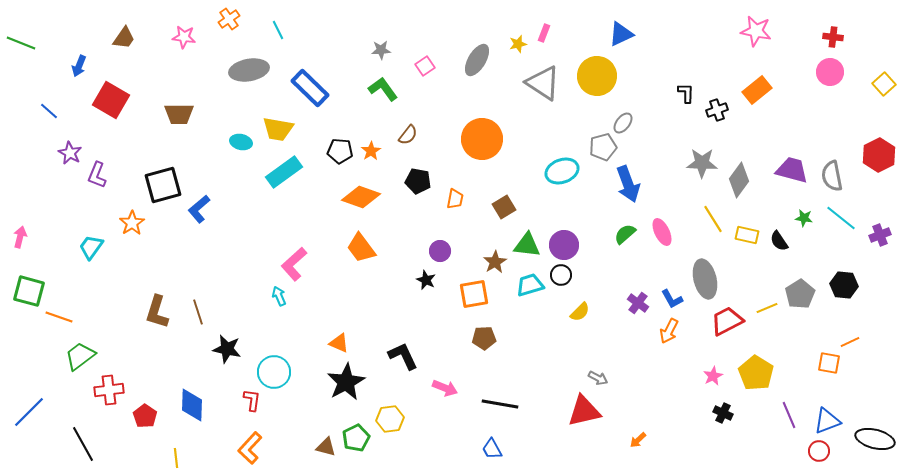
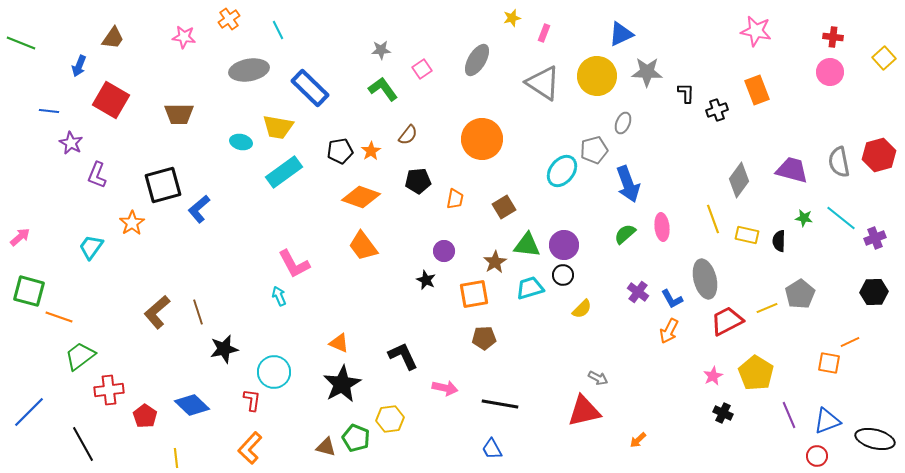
brown trapezoid at (124, 38): moved 11 px left
yellow star at (518, 44): moved 6 px left, 26 px up
pink square at (425, 66): moved 3 px left, 3 px down
yellow square at (884, 84): moved 26 px up
orange rectangle at (757, 90): rotated 72 degrees counterclockwise
blue line at (49, 111): rotated 36 degrees counterclockwise
gray ellipse at (623, 123): rotated 15 degrees counterclockwise
yellow trapezoid at (278, 129): moved 2 px up
gray pentagon at (603, 147): moved 9 px left, 3 px down
black pentagon at (340, 151): rotated 15 degrees counterclockwise
purple star at (70, 153): moved 1 px right, 10 px up
red hexagon at (879, 155): rotated 12 degrees clockwise
gray star at (702, 163): moved 55 px left, 91 px up
cyan ellipse at (562, 171): rotated 32 degrees counterclockwise
gray semicircle at (832, 176): moved 7 px right, 14 px up
black pentagon at (418, 181): rotated 15 degrees counterclockwise
yellow line at (713, 219): rotated 12 degrees clockwise
pink ellipse at (662, 232): moved 5 px up; rotated 20 degrees clockwise
purple cross at (880, 235): moved 5 px left, 3 px down
pink arrow at (20, 237): rotated 35 degrees clockwise
black semicircle at (779, 241): rotated 35 degrees clockwise
orange trapezoid at (361, 248): moved 2 px right, 2 px up
purple circle at (440, 251): moved 4 px right
pink L-shape at (294, 264): rotated 76 degrees counterclockwise
black circle at (561, 275): moved 2 px right
cyan trapezoid at (530, 285): moved 3 px down
black hexagon at (844, 285): moved 30 px right, 7 px down; rotated 8 degrees counterclockwise
purple cross at (638, 303): moved 11 px up
brown L-shape at (157, 312): rotated 32 degrees clockwise
yellow semicircle at (580, 312): moved 2 px right, 3 px up
black star at (227, 349): moved 3 px left; rotated 24 degrees counterclockwise
black star at (346, 382): moved 4 px left, 2 px down
pink arrow at (445, 388): rotated 10 degrees counterclockwise
blue diamond at (192, 405): rotated 48 degrees counterclockwise
green pentagon at (356, 438): rotated 24 degrees counterclockwise
red circle at (819, 451): moved 2 px left, 5 px down
